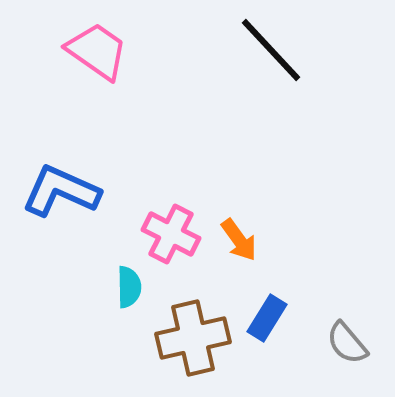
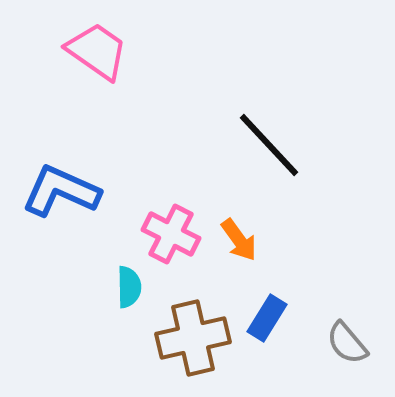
black line: moved 2 px left, 95 px down
